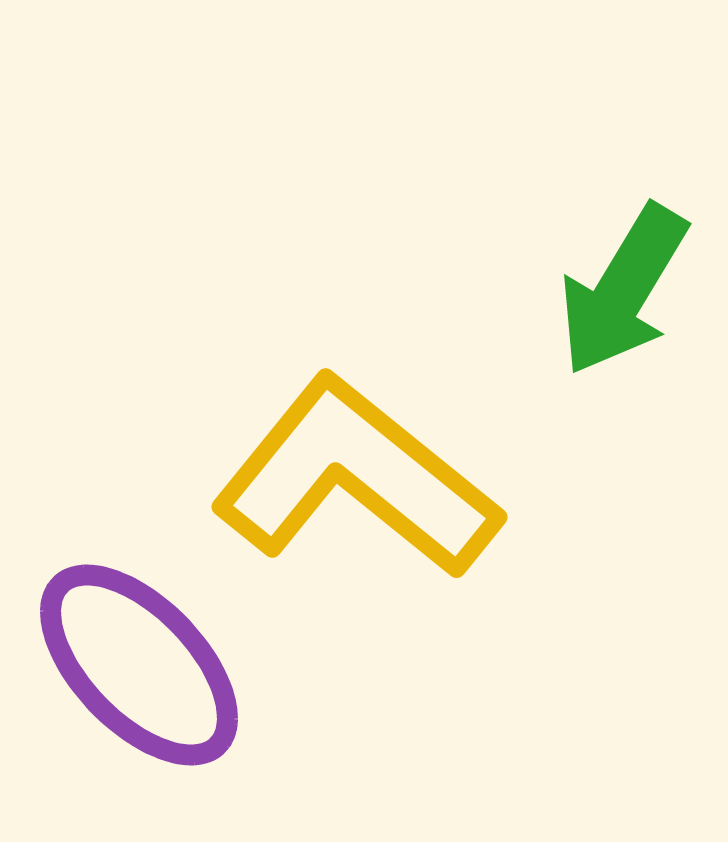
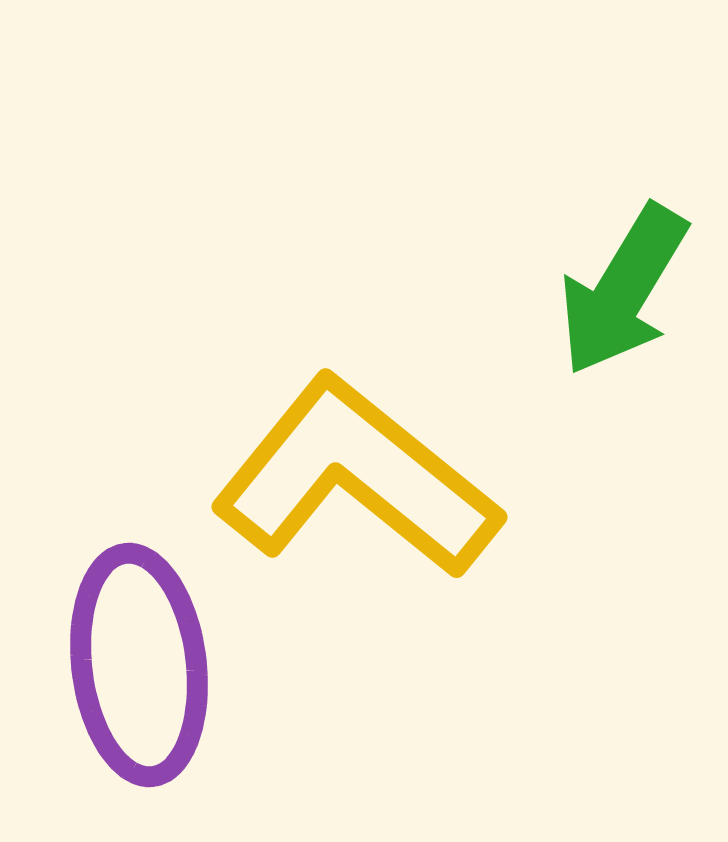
purple ellipse: rotated 37 degrees clockwise
